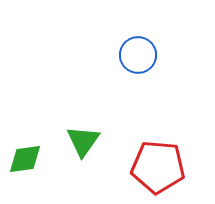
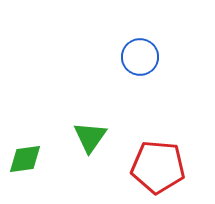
blue circle: moved 2 px right, 2 px down
green triangle: moved 7 px right, 4 px up
